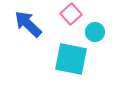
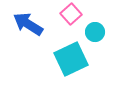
blue arrow: rotated 12 degrees counterclockwise
cyan square: rotated 36 degrees counterclockwise
